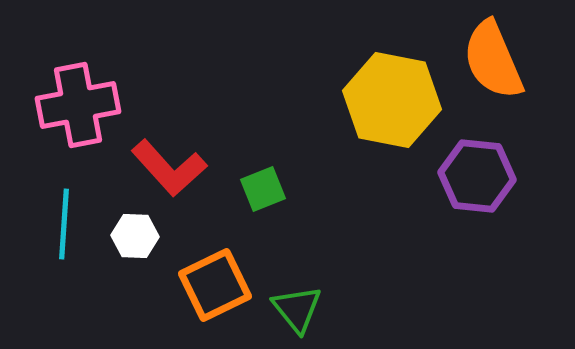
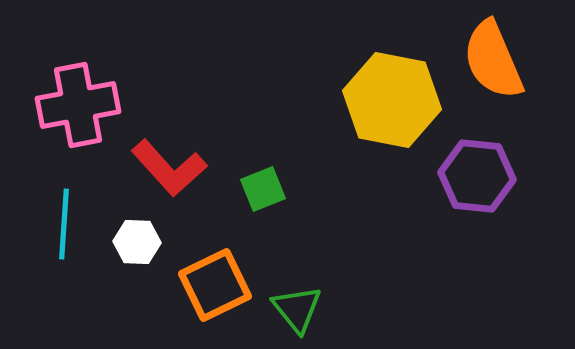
white hexagon: moved 2 px right, 6 px down
